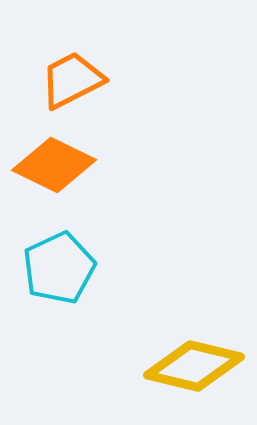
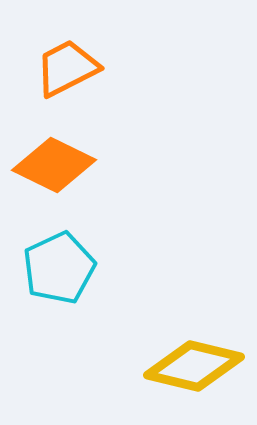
orange trapezoid: moved 5 px left, 12 px up
